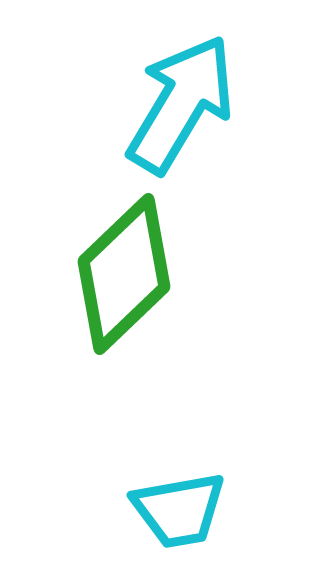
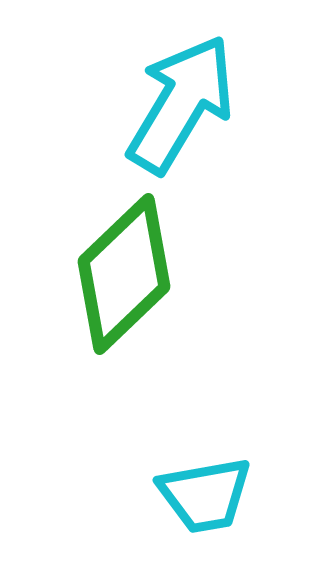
cyan trapezoid: moved 26 px right, 15 px up
